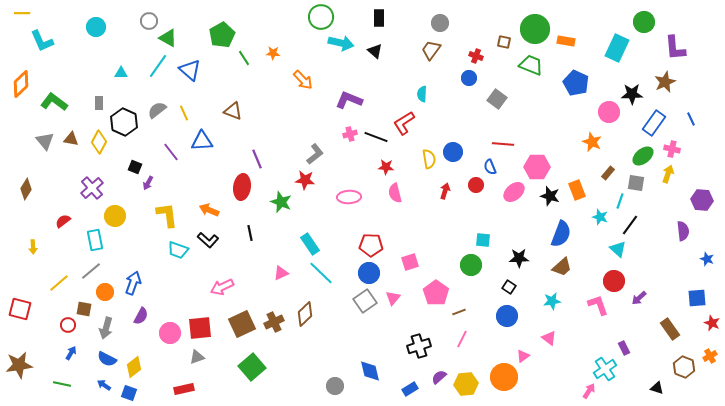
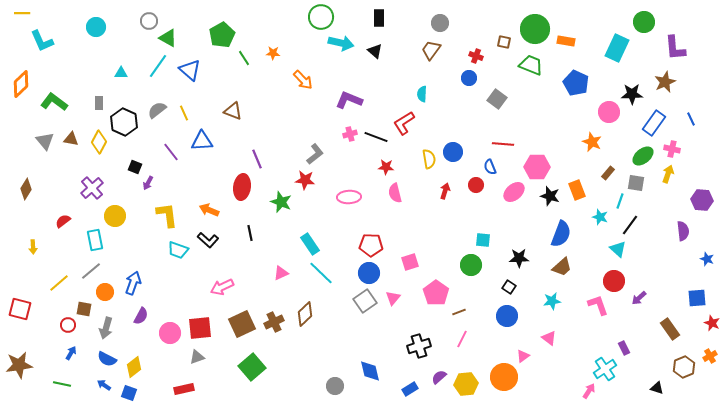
brown hexagon at (684, 367): rotated 15 degrees clockwise
